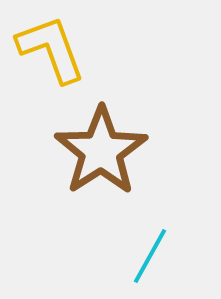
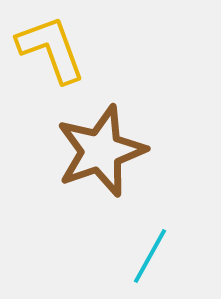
brown star: rotated 14 degrees clockwise
